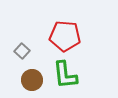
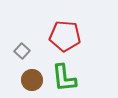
green L-shape: moved 1 px left, 3 px down
